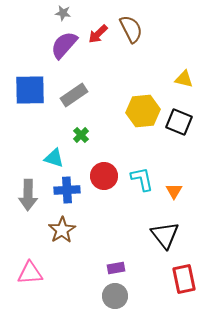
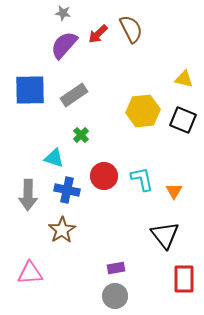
black square: moved 4 px right, 2 px up
blue cross: rotated 15 degrees clockwise
red rectangle: rotated 12 degrees clockwise
